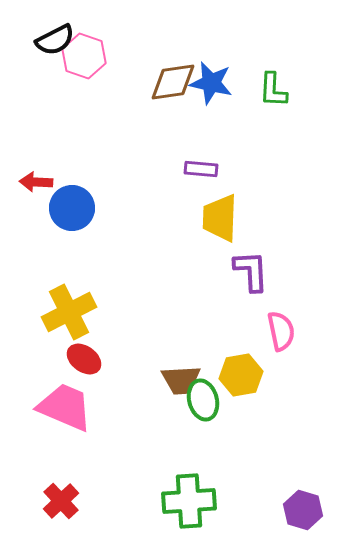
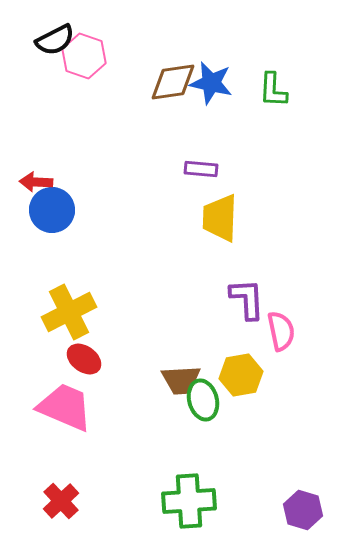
blue circle: moved 20 px left, 2 px down
purple L-shape: moved 4 px left, 28 px down
